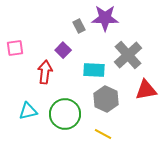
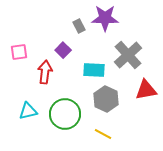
pink square: moved 4 px right, 4 px down
